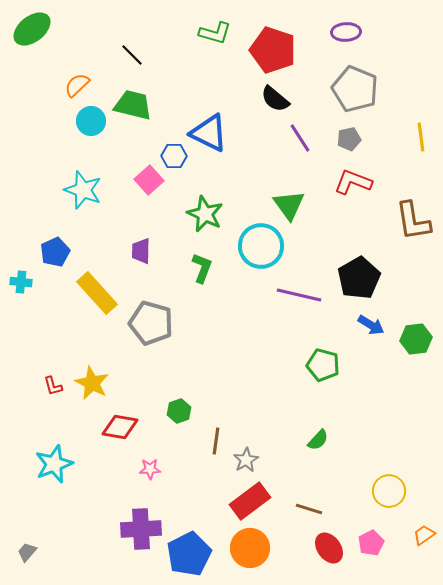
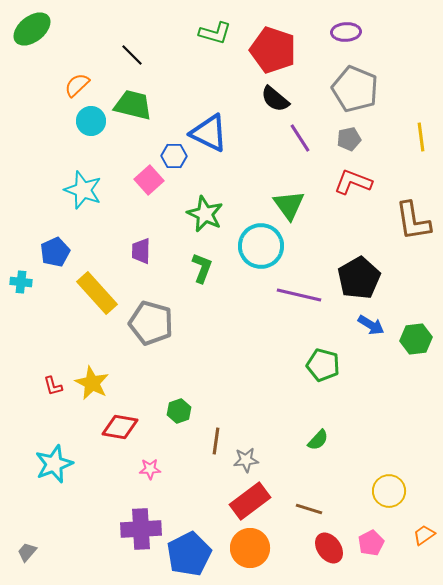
gray star at (246, 460): rotated 25 degrees clockwise
